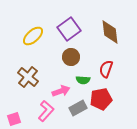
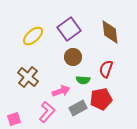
brown circle: moved 2 px right
pink L-shape: moved 1 px right, 1 px down
